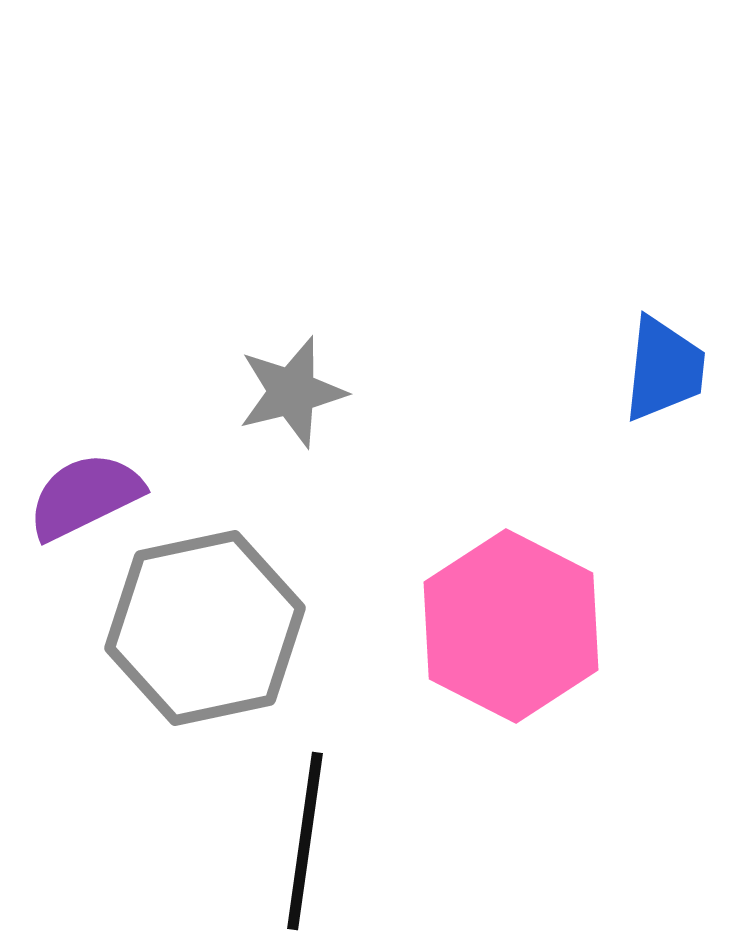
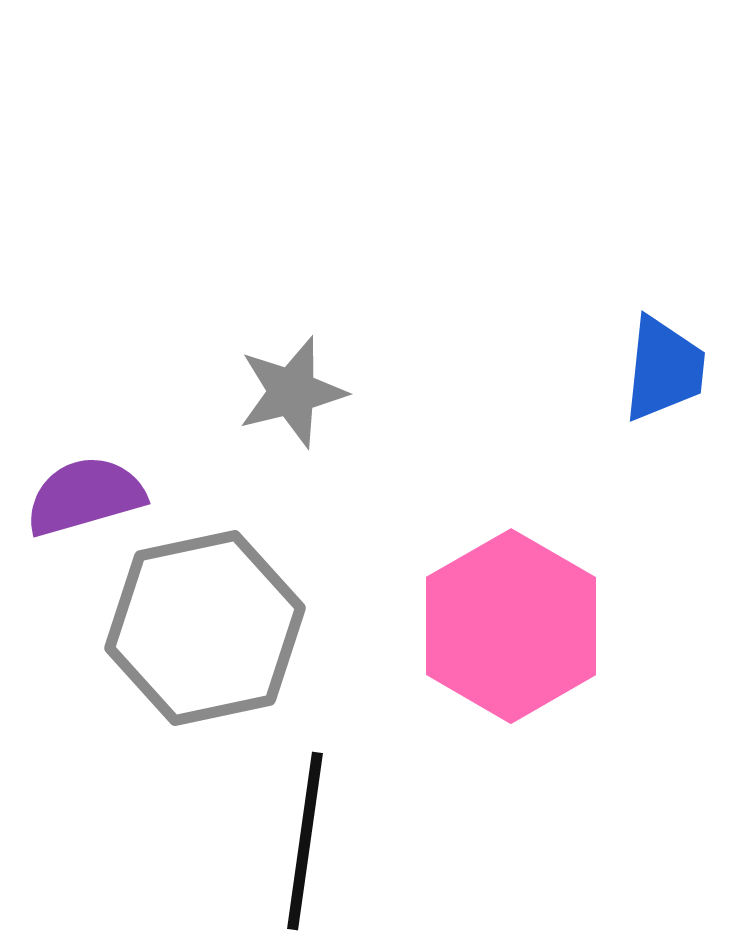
purple semicircle: rotated 10 degrees clockwise
pink hexagon: rotated 3 degrees clockwise
